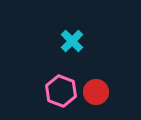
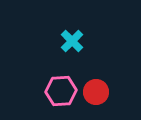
pink hexagon: rotated 24 degrees counterclockwise
